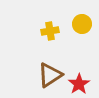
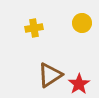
yellow circle: moved 1 px up
yellow cross: moved 16 px left, 3 px up
